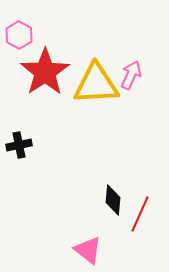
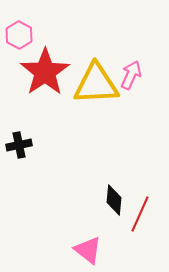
black diamond: moved 1 px right
